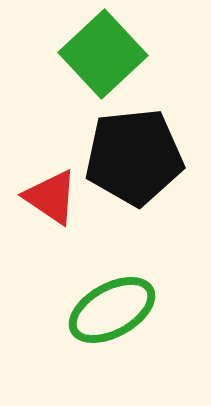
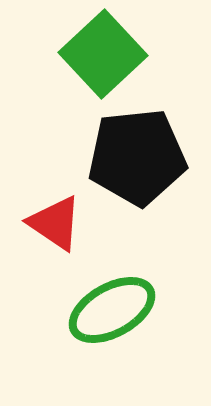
black pentagon: moved 3 px right
red triangle: moved 4 px right, 26 px down
